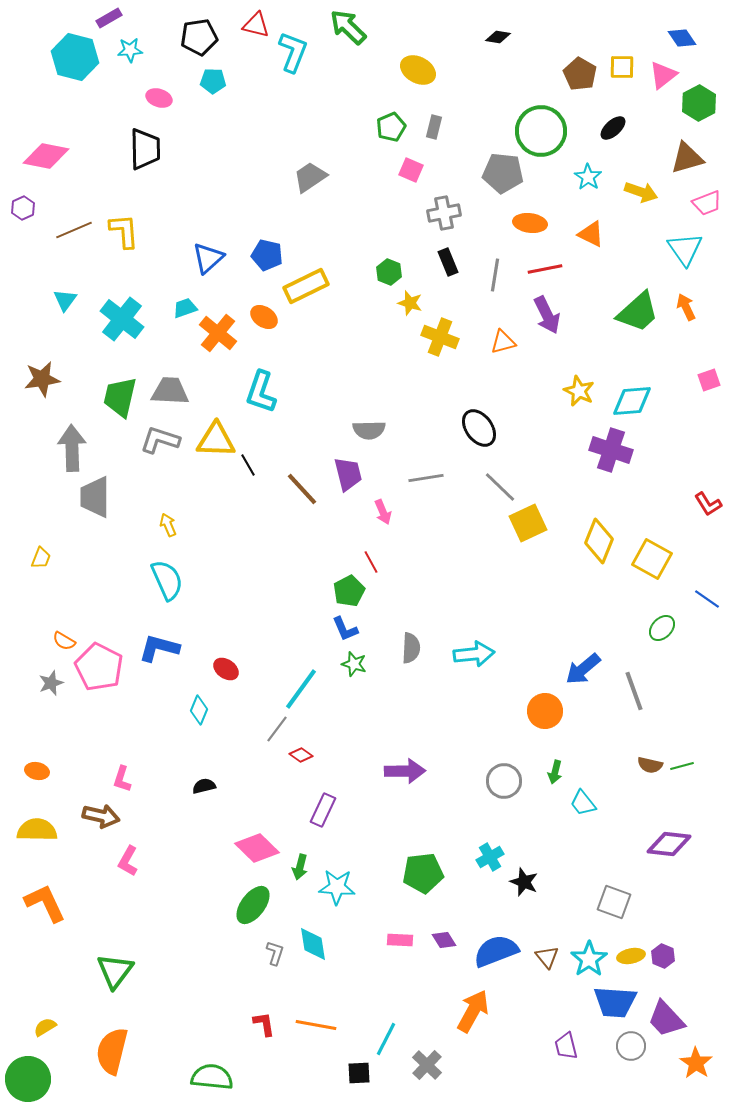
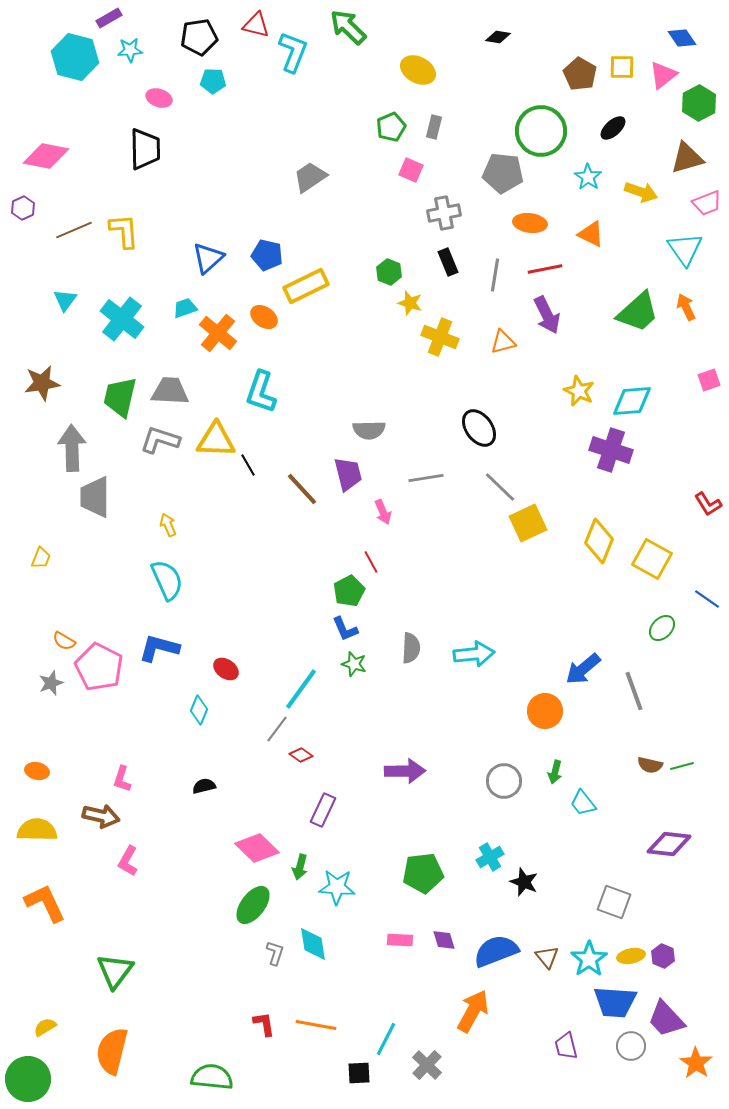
brown star at (42, 379): moved 4 px down
purple diamond at (444, 940): rotated 15 degrees clockwise
